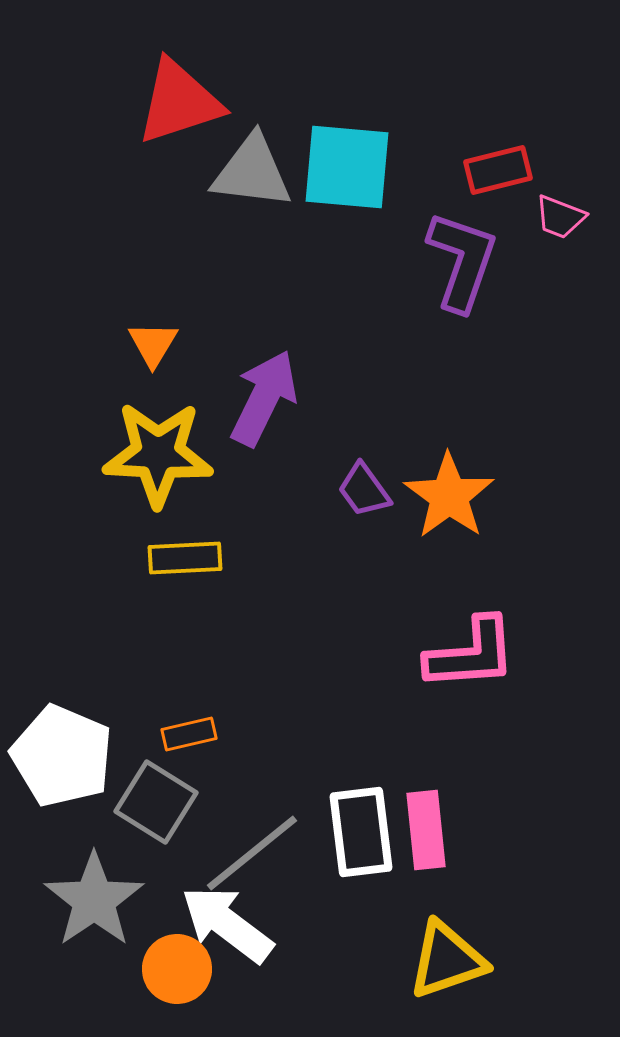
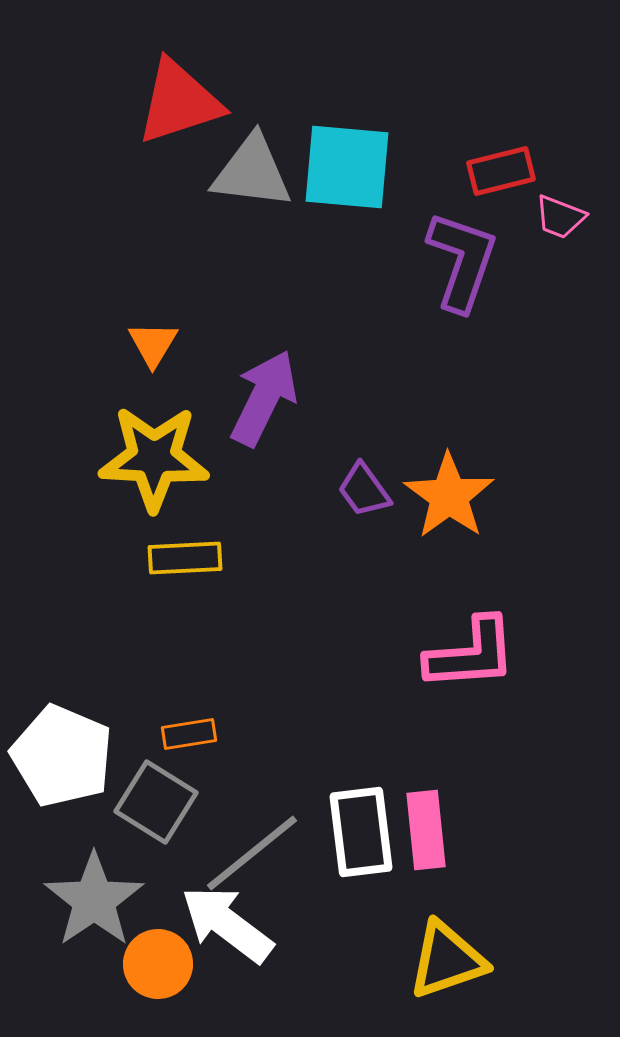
red rectangle: moved 3 px right, 1 px down
yellow star: moved 4 px left, 4 px down
orange rectangle: rotated 4 degrees clockwise
orange circle: moved 19 px left, 5 px up
